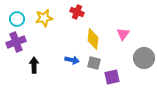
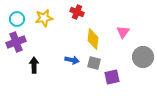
pink triangle: moved 2 px up
gray circle: moved 1 px left, 1 px up
